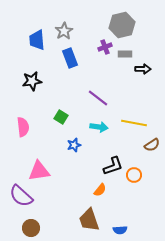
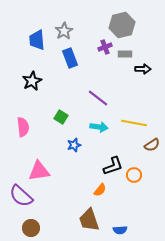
black star: rotated 18 degrees counterclockwise
